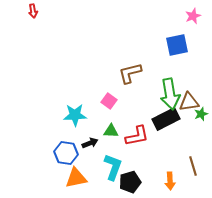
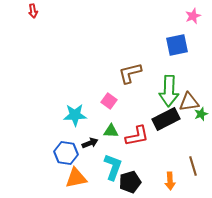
green arrow: moved 1 px left, 3 px up; rotated 12 degrees clockwise
